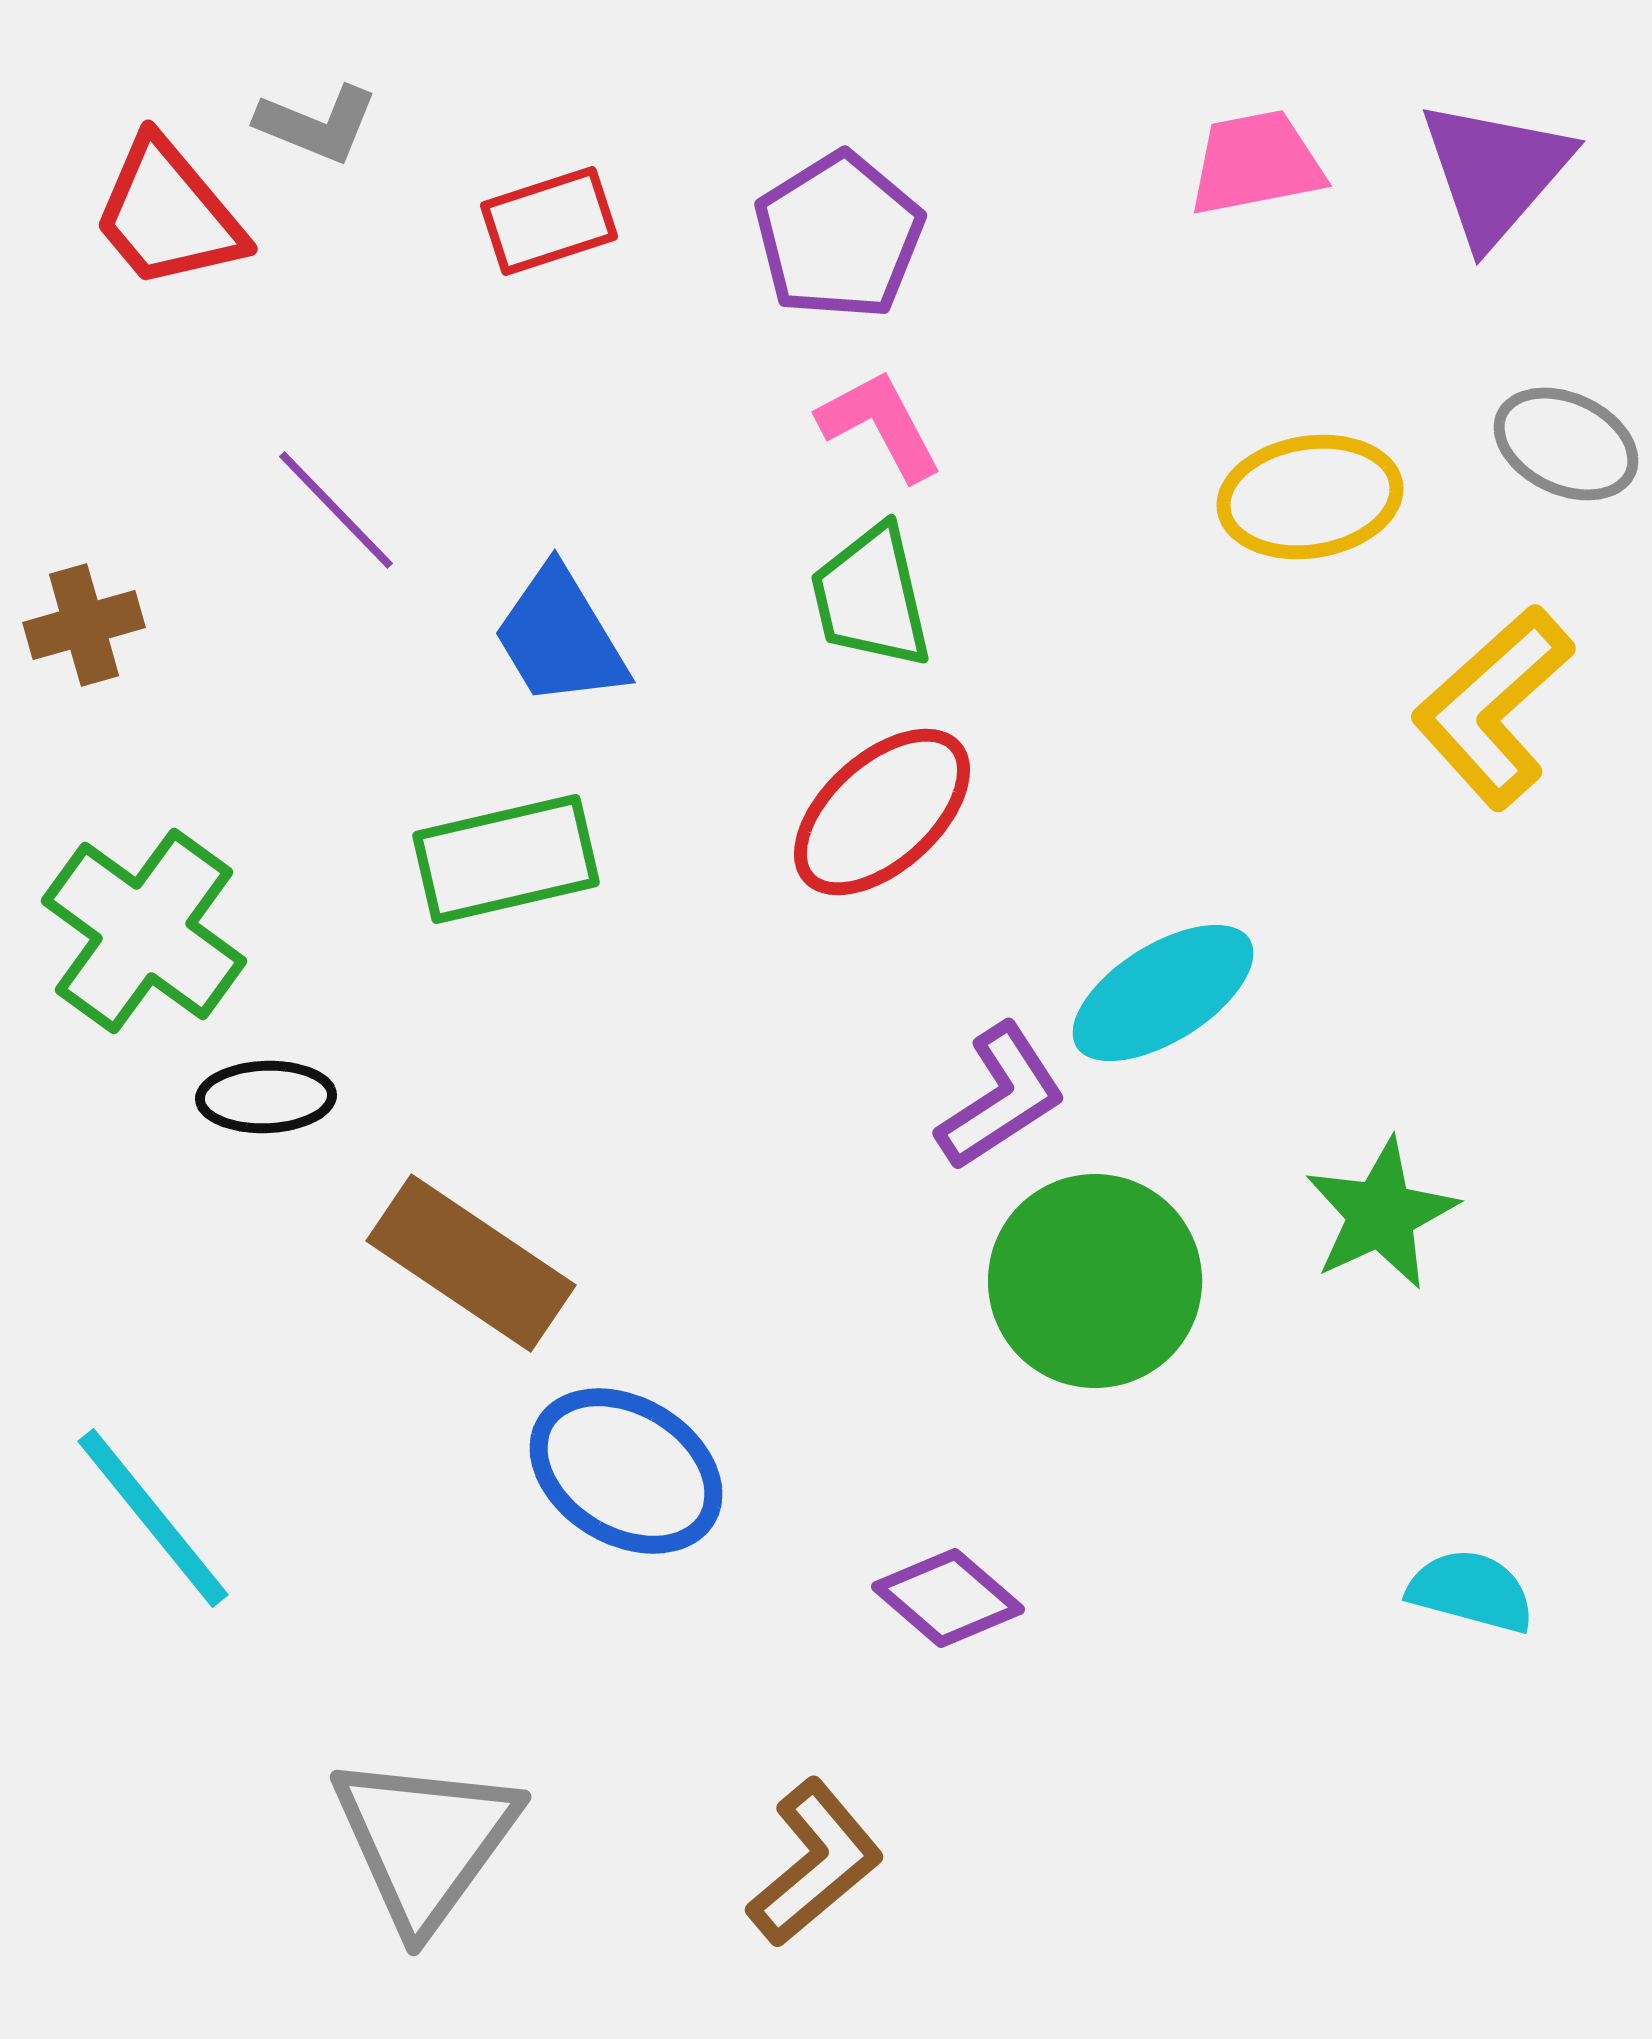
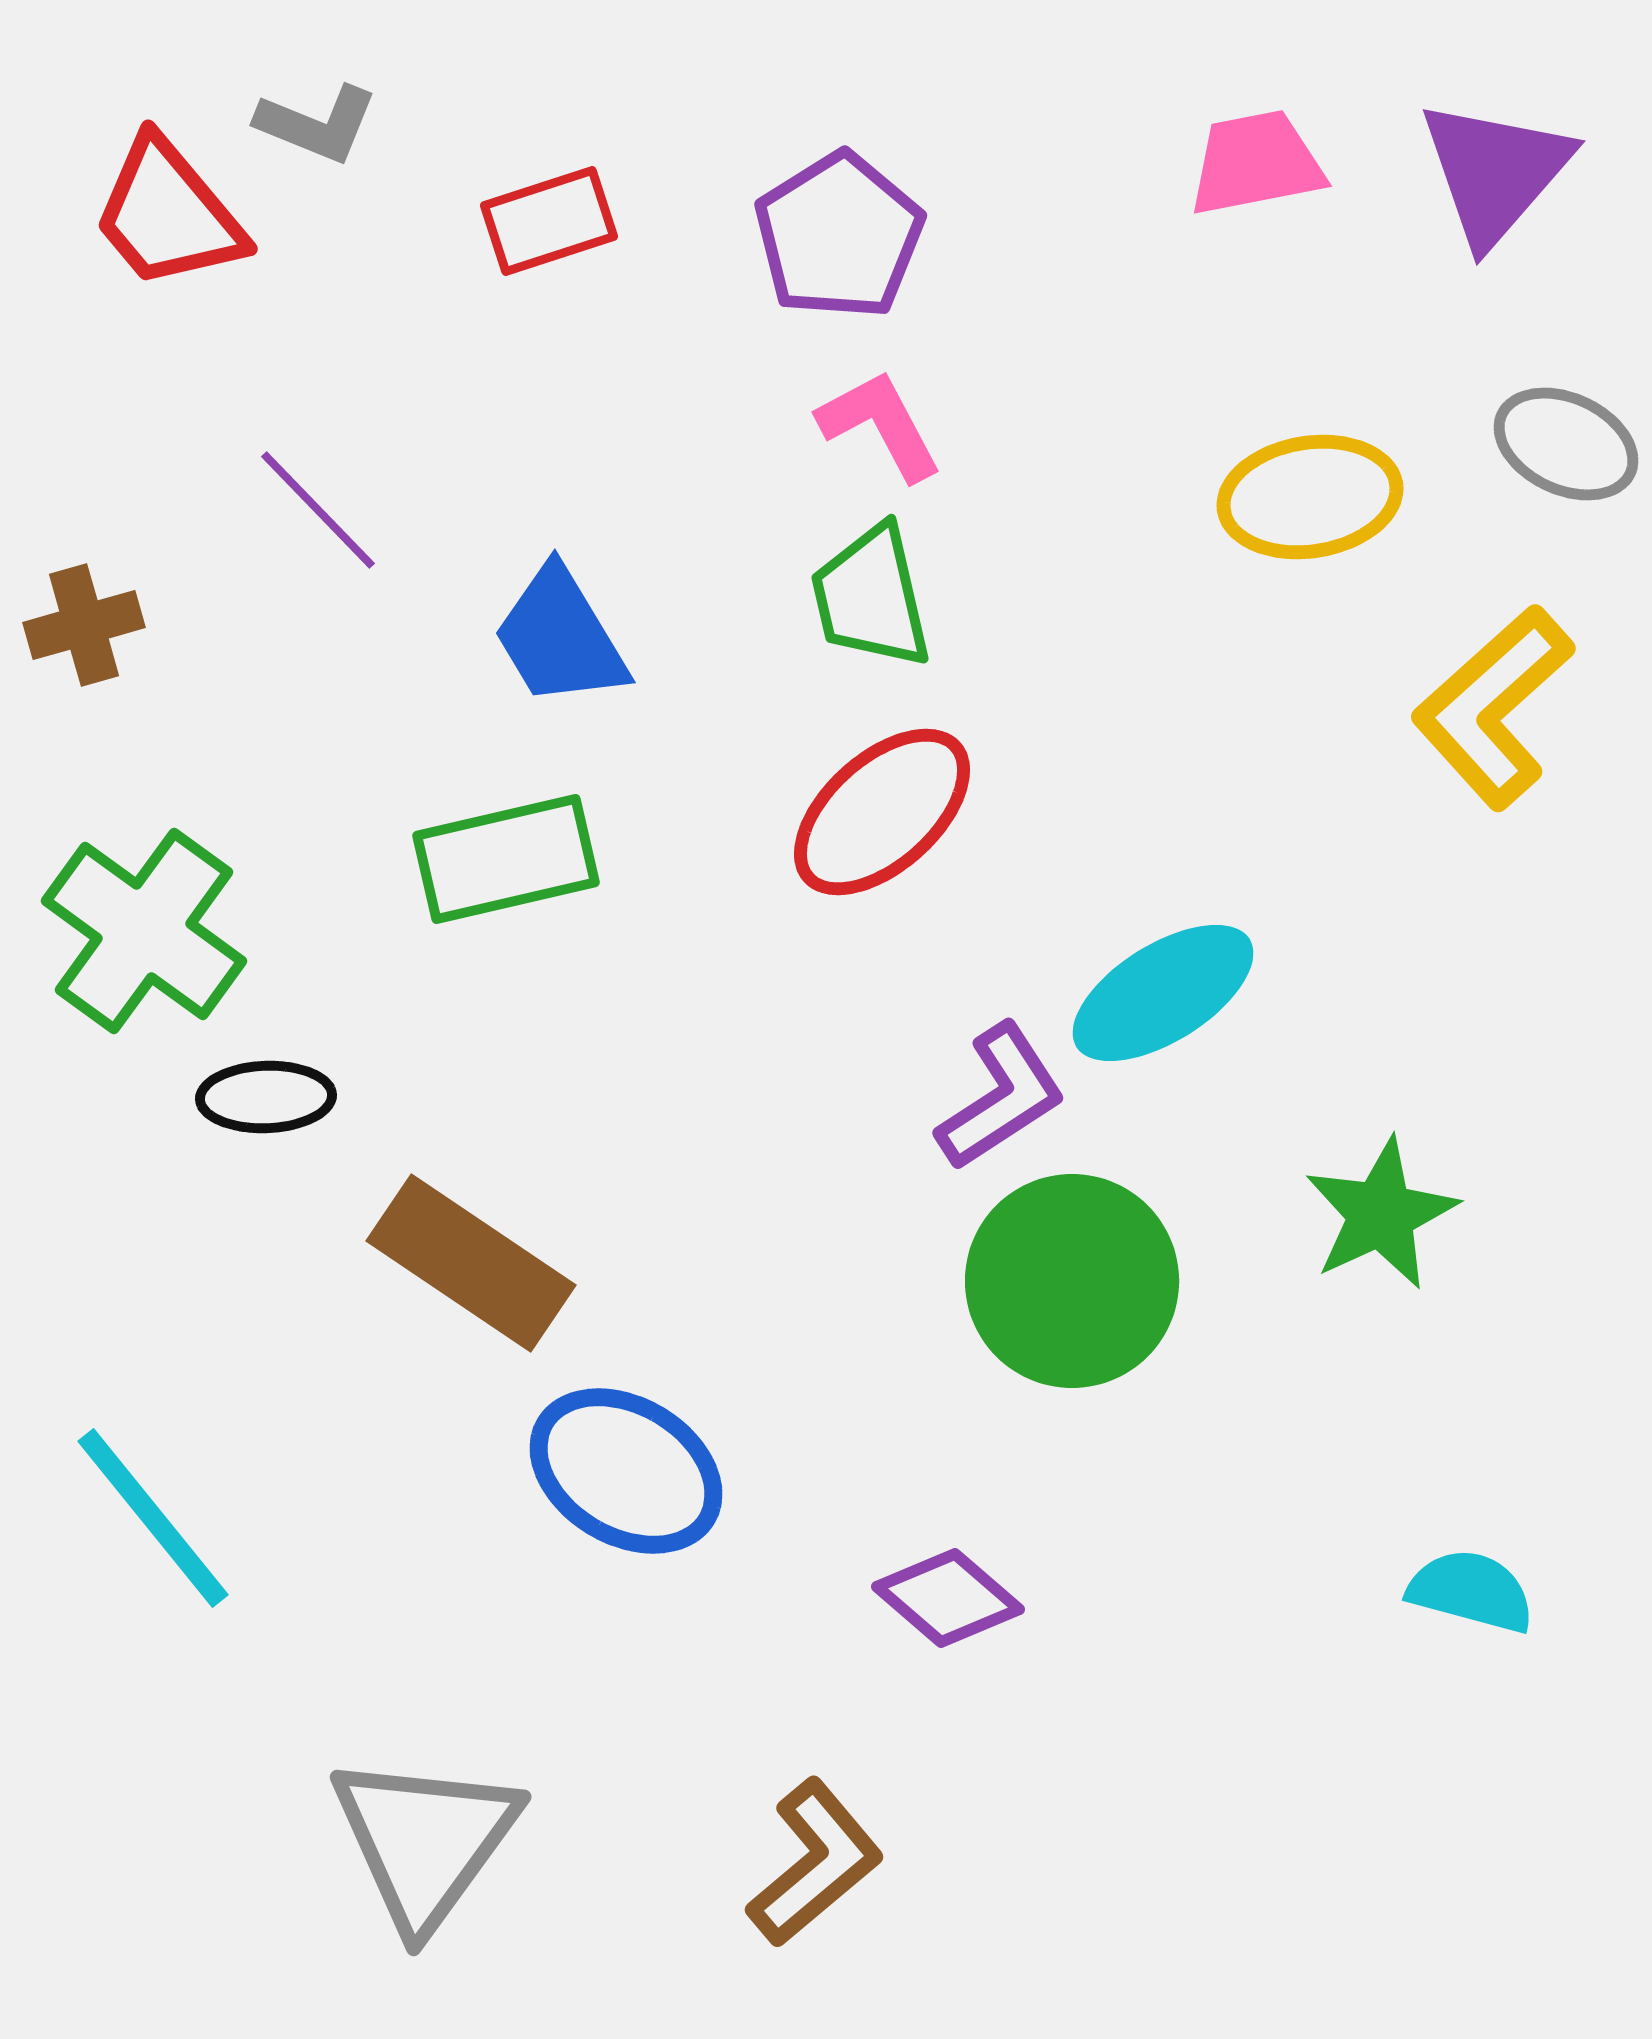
purple line: moved 18 px left
green circle: moved 23 px left
